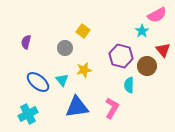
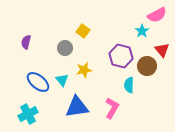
red triangle: moved 1 px left
